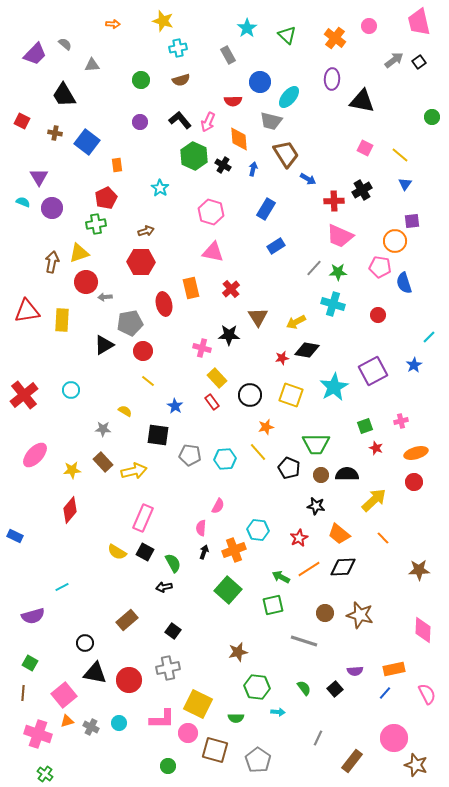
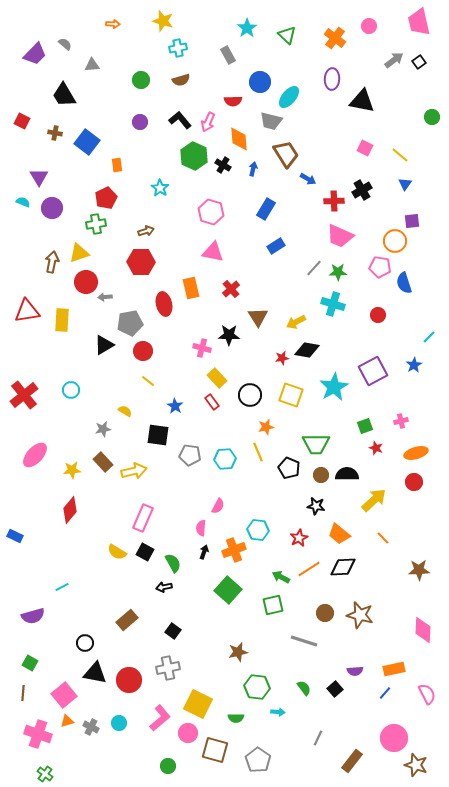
gray star at (103, 429): rotated 14 degrees counterclockwise
yellow line at (258, 452): rotated 18 degrees clockwise
pink L-shape at (162, 719): moved 2 px left, 1 px up; rotated 40 degrees counterclockwise
